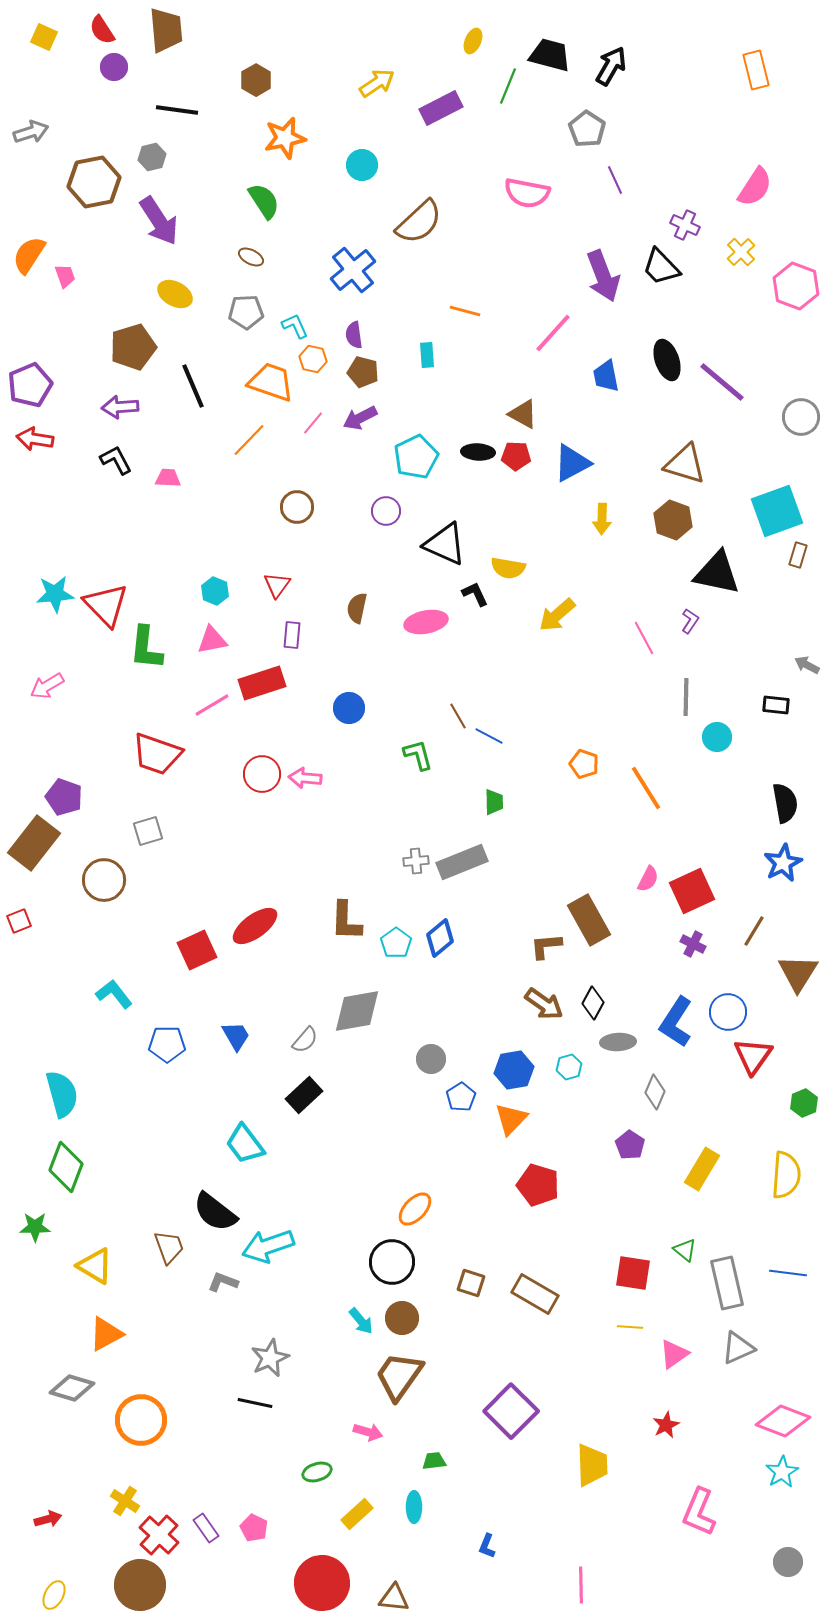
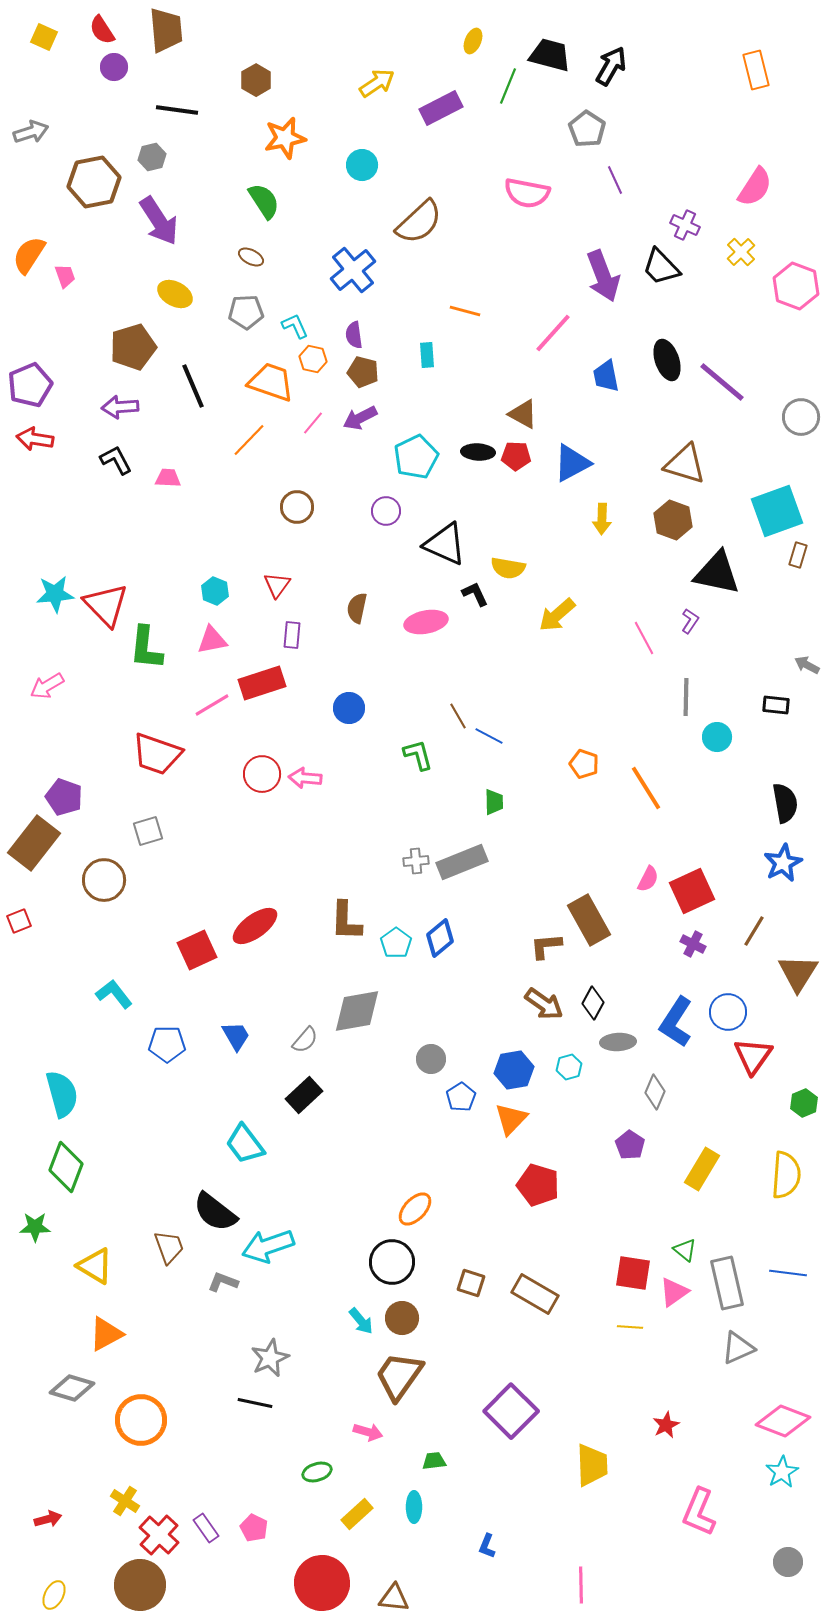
pink triangle at (674, 1354): moved 62 px up
